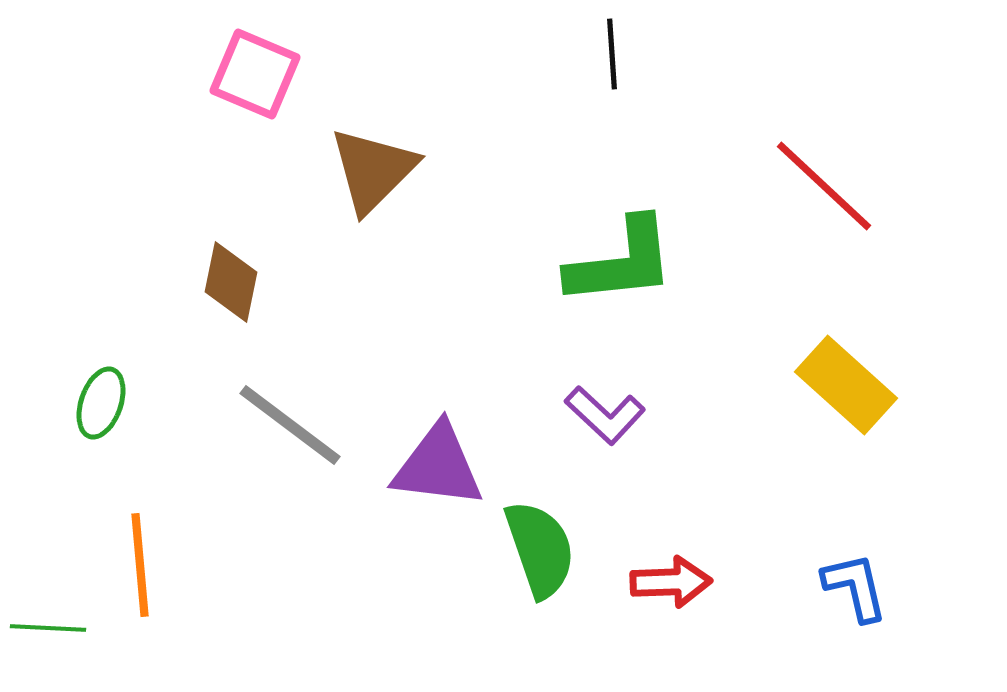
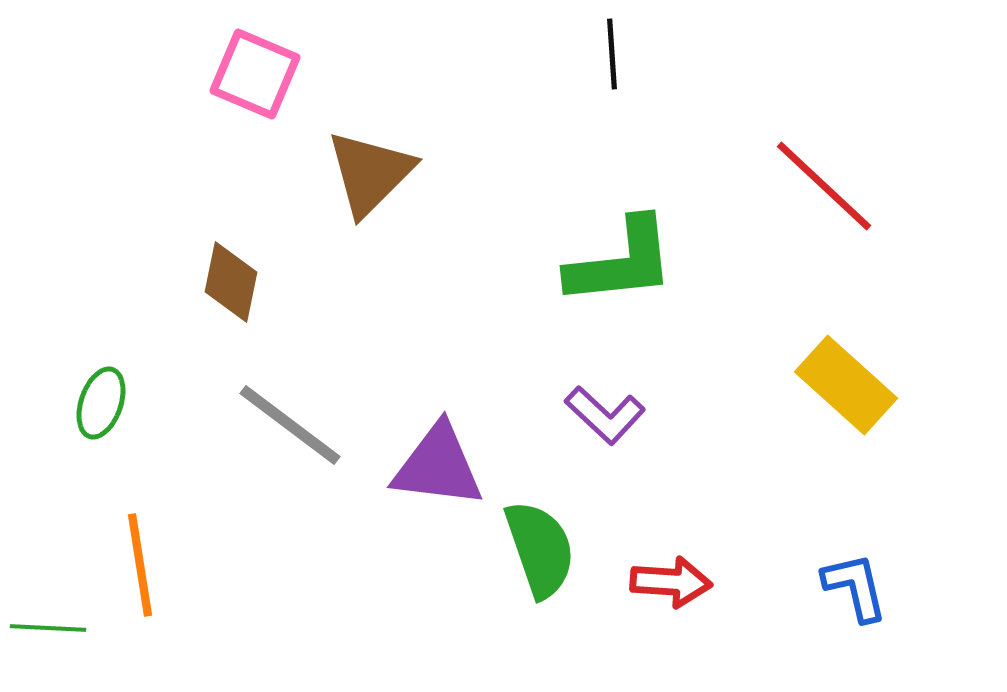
brown triangle: moved 3 px left, 3 px down
orange line: rotated 4 degrees counterclockwise
red arrow: rotated 6 degrees clockwise
